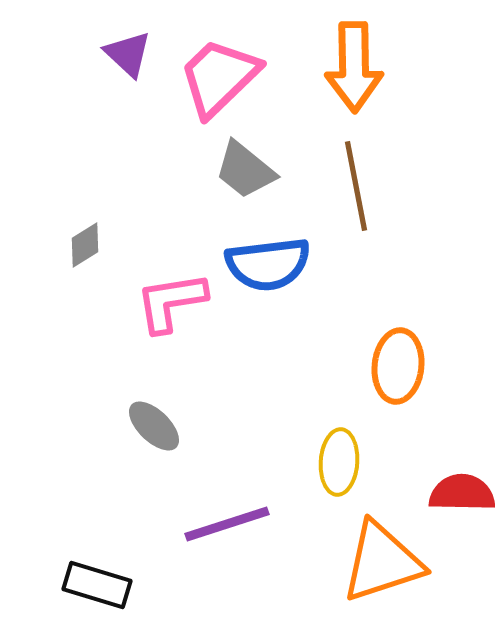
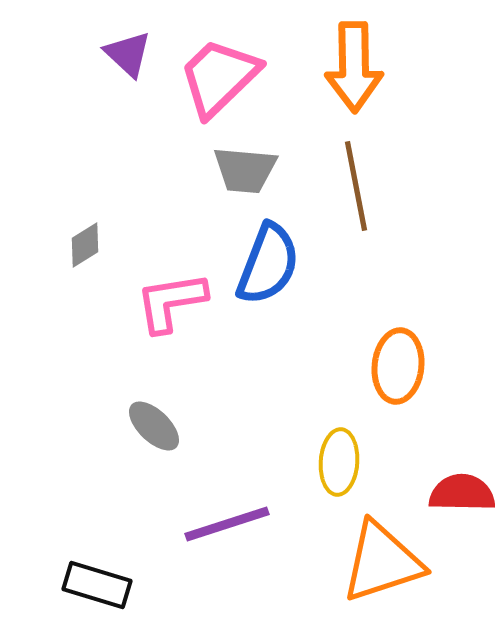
gray trapezoid: rotated 34 degrees counterclockwise
blue semicircle: rotated 62 degrees counterclockwise
